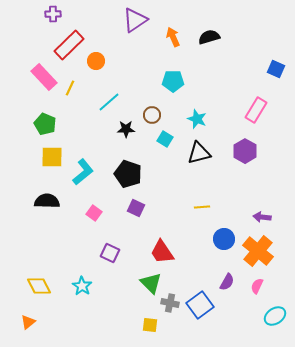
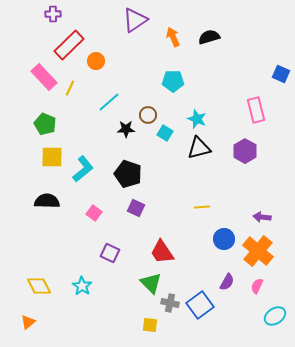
blue square at (276, 69): moved 5 px right, 5 px down
pink rectangle at (256, 110): rotated 45 degrees counterclockwise
brown circle at (152, 115): moved 4 px left
cyan square at (165, 139): moved 6 px up
black triangle at (199, 153): moved 5 px up
cyan L-shape at (83, 172): moved 3 px up
